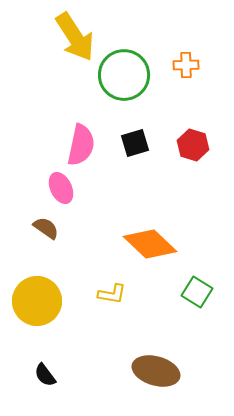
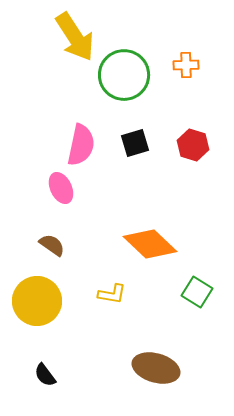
brown semicircle: moved 6 px right, 17 px down
brown ellipse: moved 3 px up
